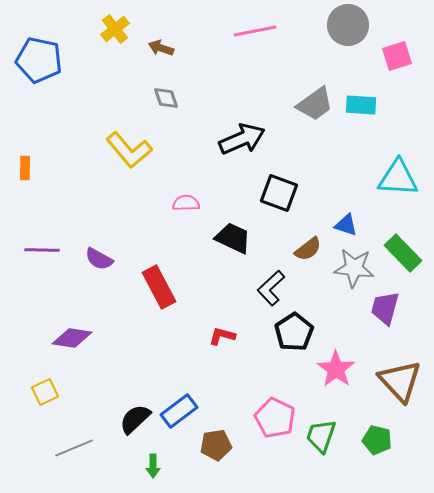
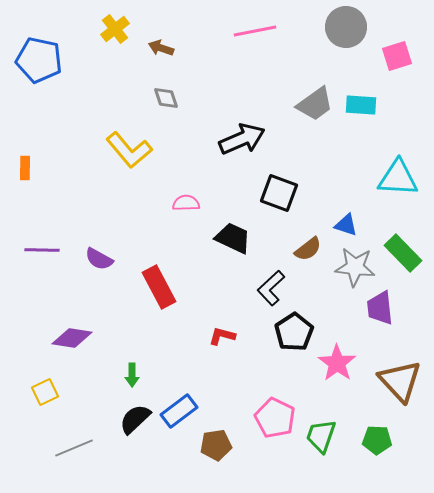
gray circle: moved 2 px left, 2 px down
gray star: moved 1 px right, 1 px up
purple trapezoid: moved 5 px left; rotated 21 degrees counterclockwise
pink star: moved 1 px right, 6 px up
green pentagon: rotated 12 degrees counterclockwise
green arrow: moved 21 px left, 91 px up
